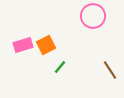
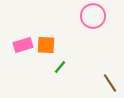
orange square: rotated 30 degrees clockwise
brown line: moved 13 px down
